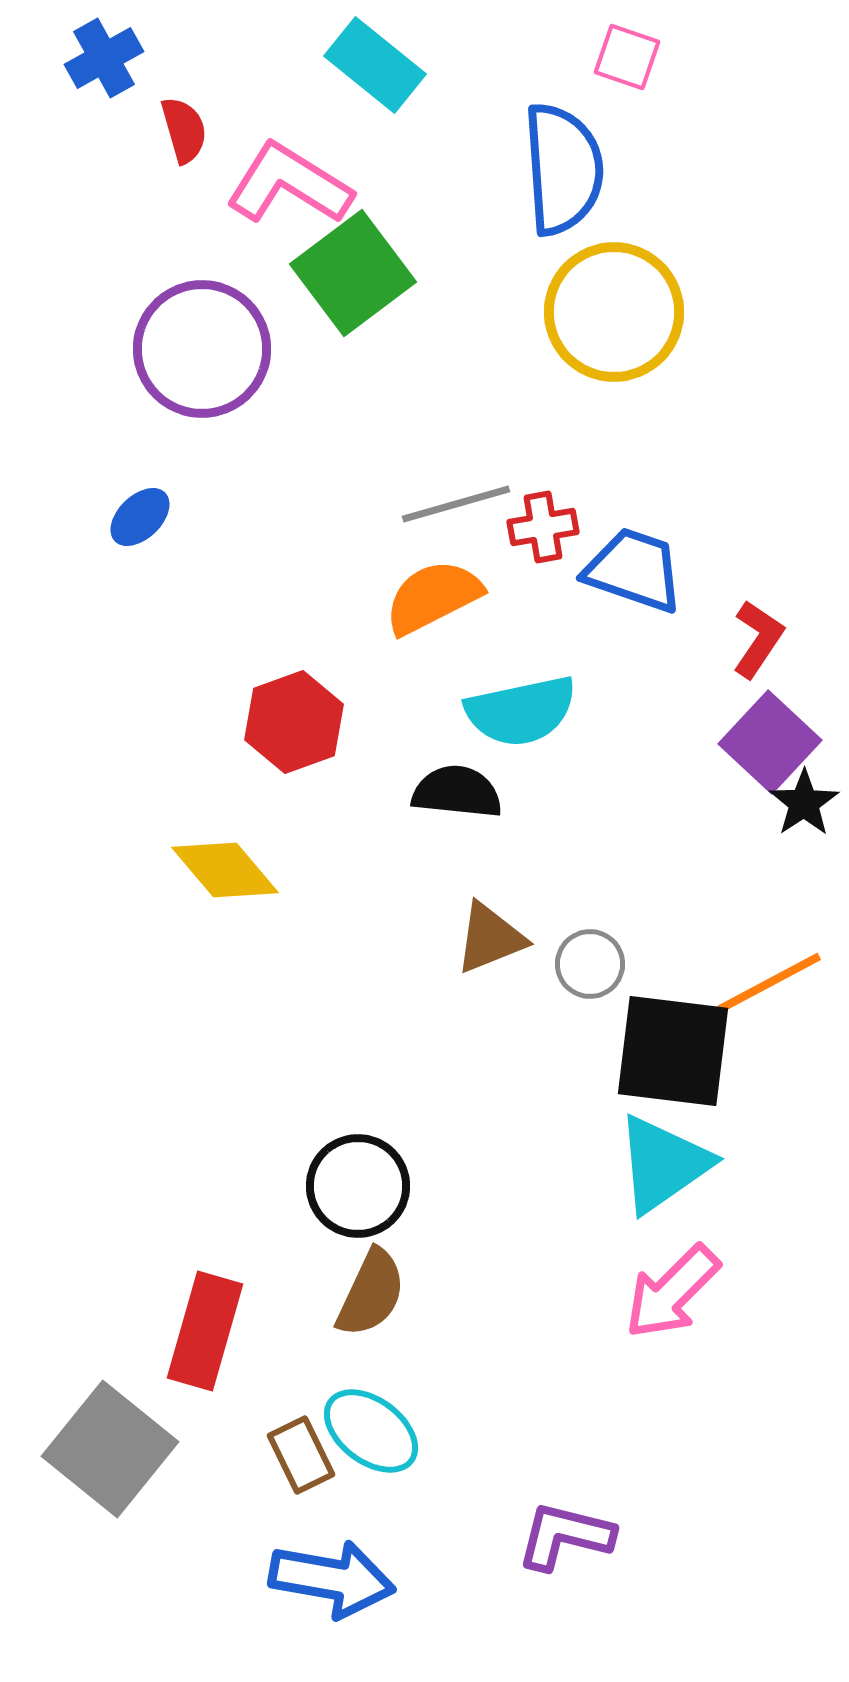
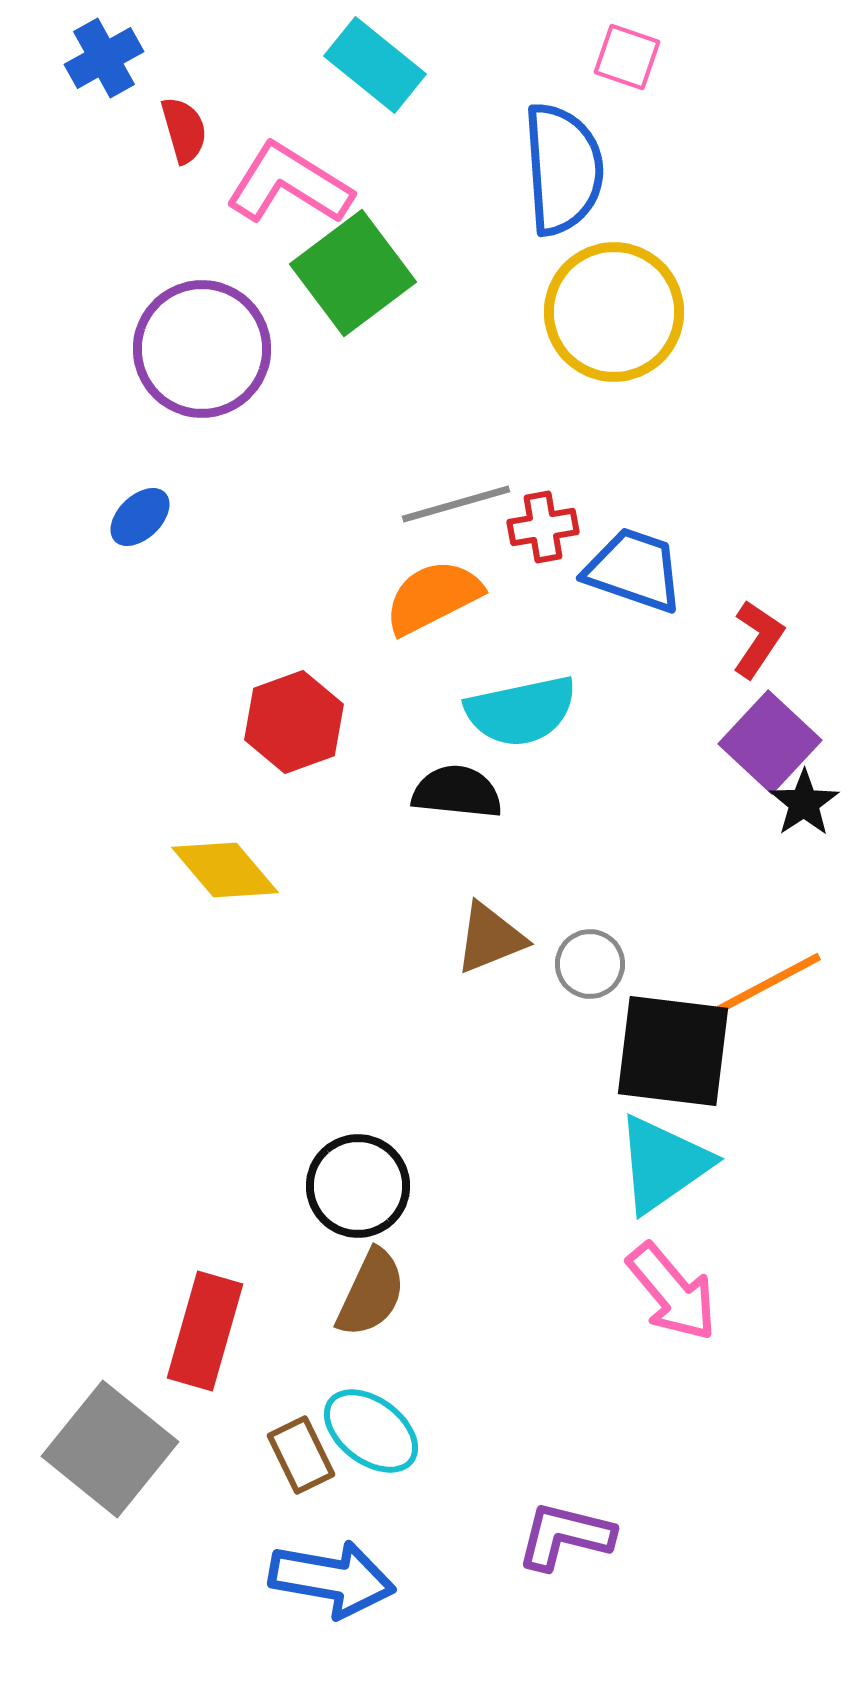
pink arrow: rotated 85 degrees counterclockwise
